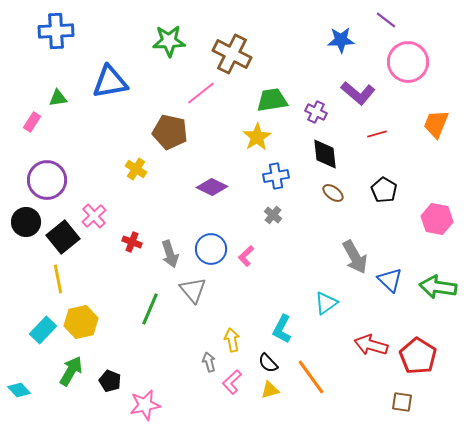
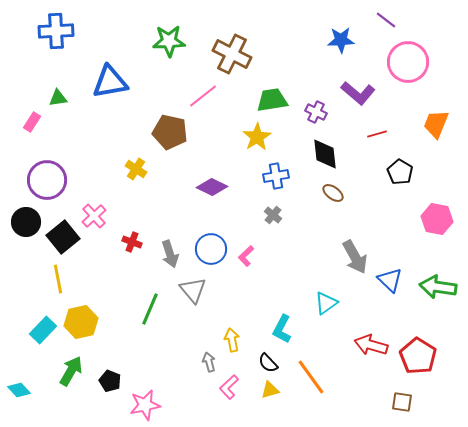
pink line at (201, 93): moved 2 px right, 3 px down
black pentagon at (384, 190): moved 16 px right, 18 px up
pink L-shape at (232, 382): moved 3 px left, 5 px down
